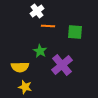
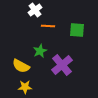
white cross: moved 2 px left, 1 px up
green square: moved 2 px right, 2 px up
green star: rotated 16 degrees clockwise
yellow semicircle: moved 1 px right, 1 px up; rotated 30 degrees clockwise
yellow star: rotated 16 degrees counterclockwise
